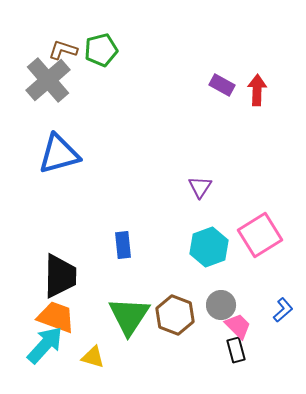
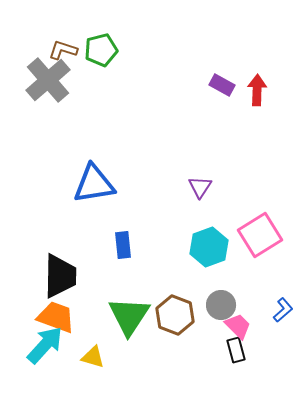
blue triangle: moved 35 px right, 30 px down; rotated 6 degrees clockwise
